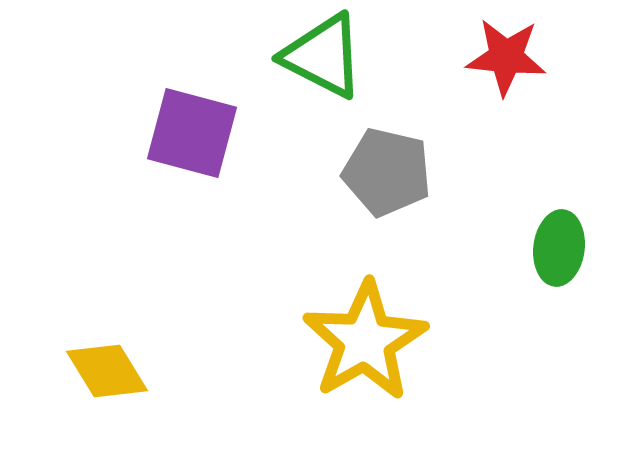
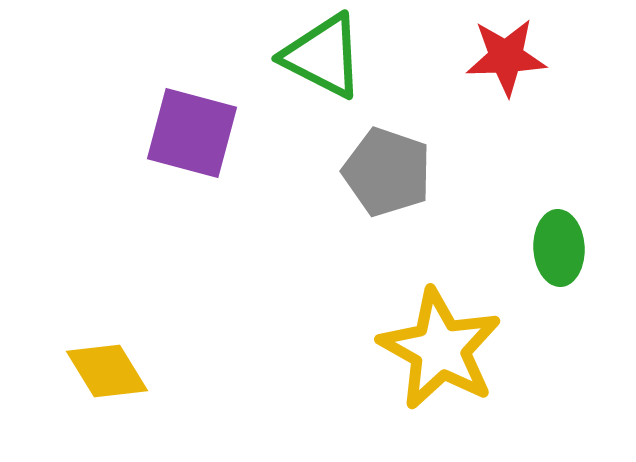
red star: rotated 8 degrees counterclockwise
gray pentagon: rotated 6 degrees clockwise
green ellipse: rotated 10 degrees counterclockwise
yellow star: moved 75 px right, 8 px down; rotated 13 degrees counterclockwise
